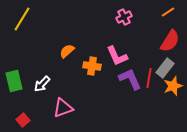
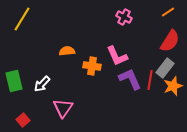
pink cross: rotated 35 degrees counterclockwise
orange semicircle: rotated 35 degrees clockwise
red line: moved 1 px right, 2 px down
pink triangle: rotated 35 degrees counterclockwise
